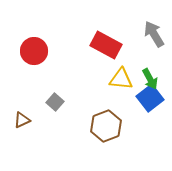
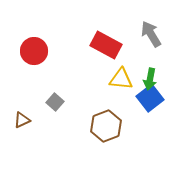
gray arrow: moved 3 px left
green arrow: rotated 40 degrees clockwise
